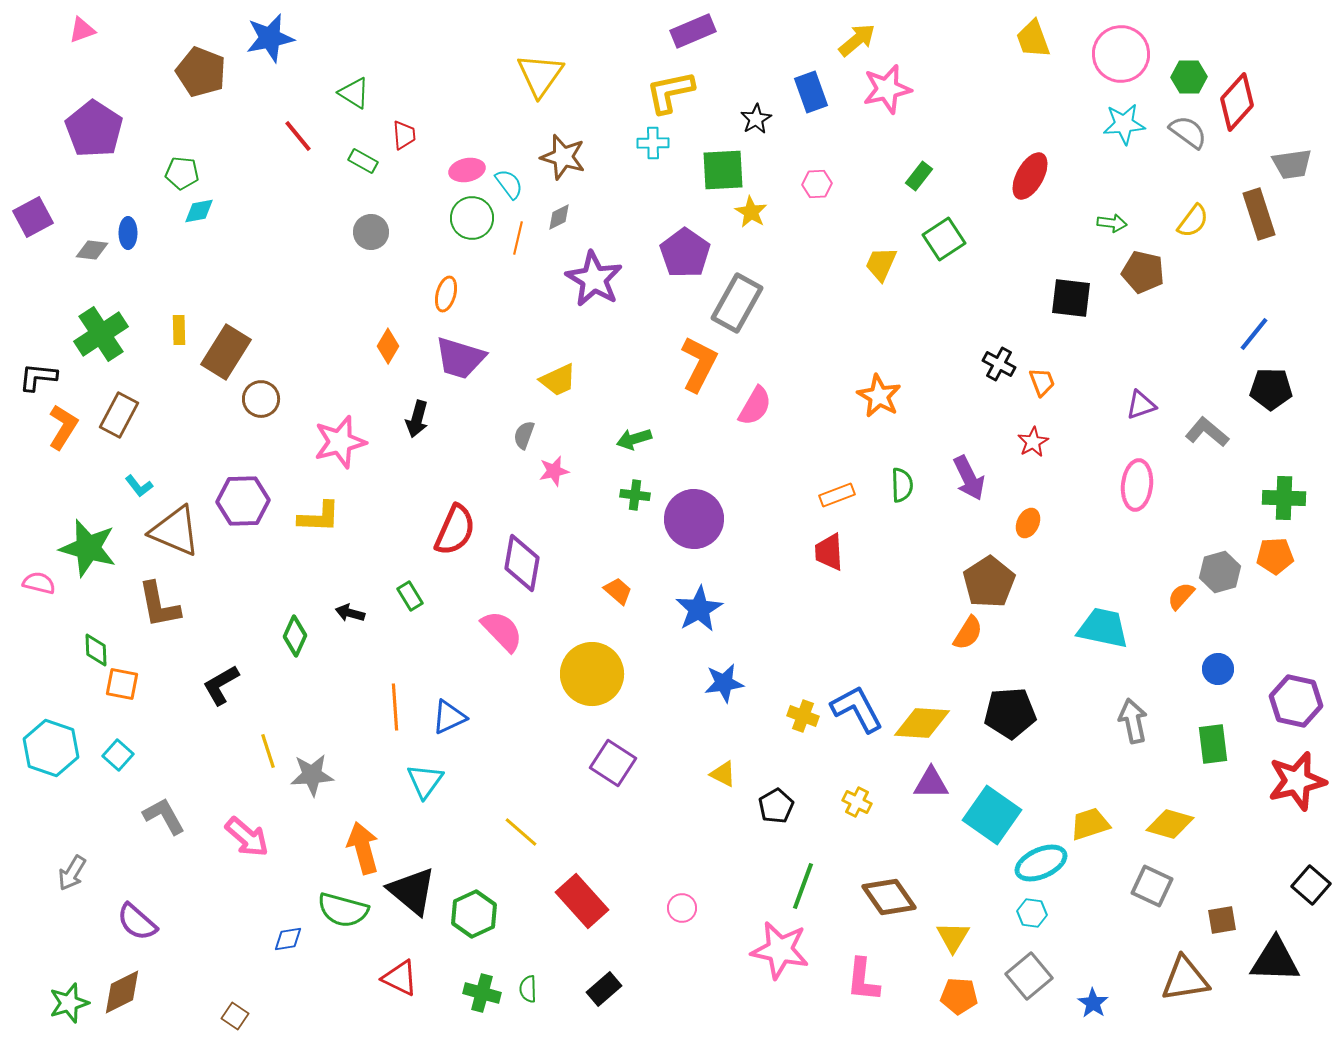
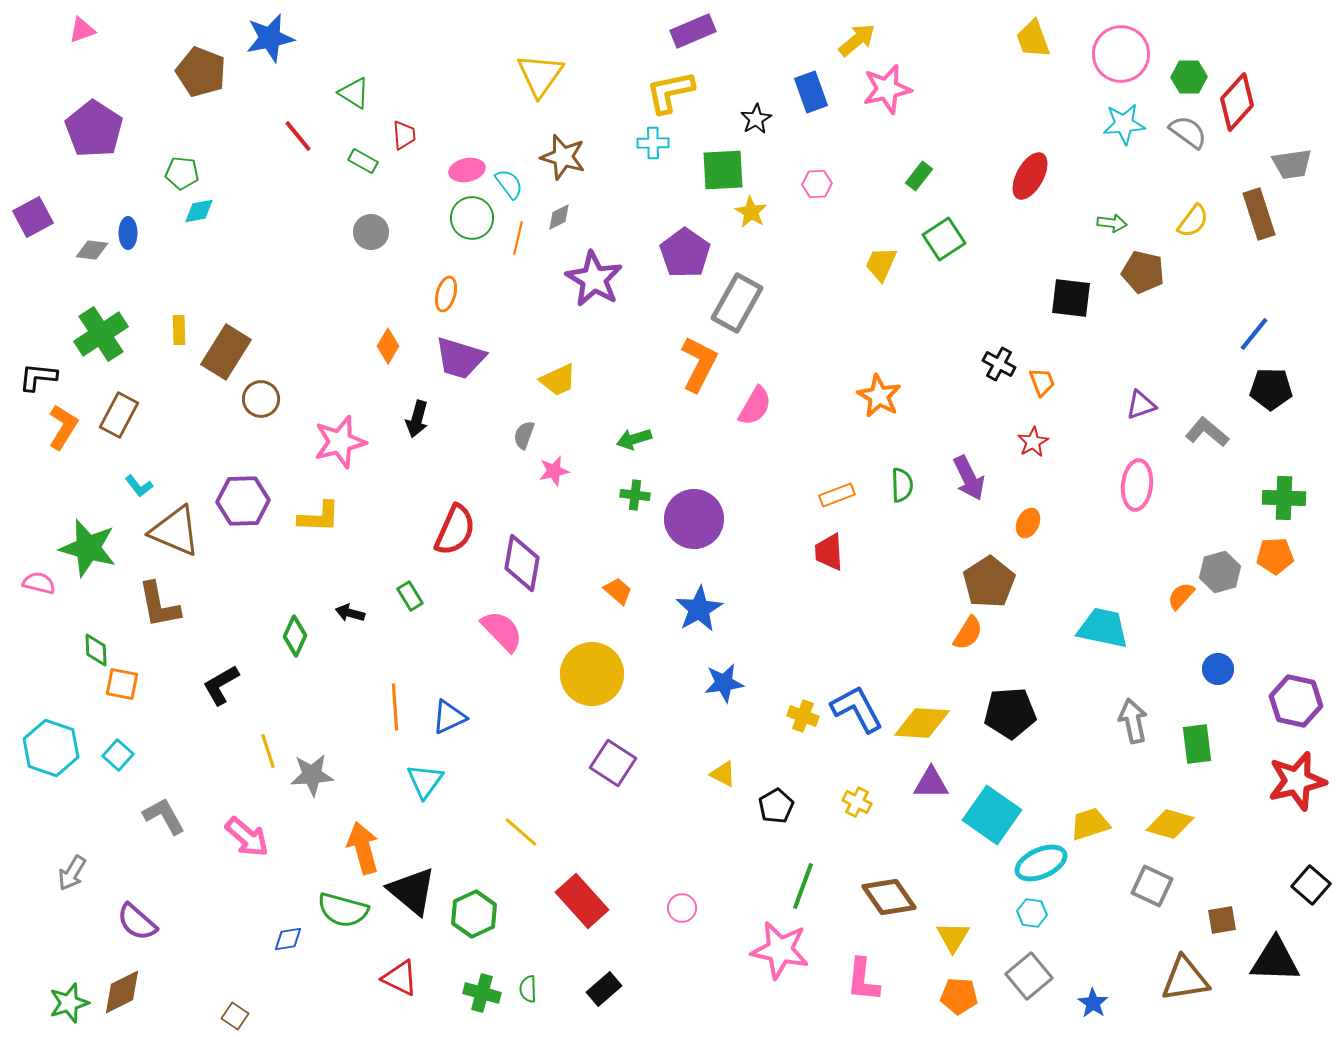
green rectangle at (1213, 744): moved 16 px left
